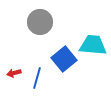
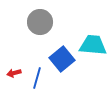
blue square: moved 2 px left
